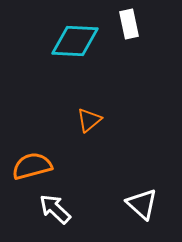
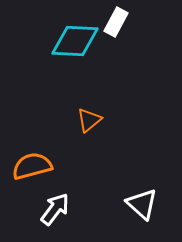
white rectangle: moved 13 px left, 2 px up; rotated 40 degrees clockwise
white arrow: rotated 84 degrees clockwise
